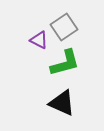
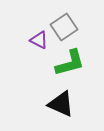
green L-shape: moved 5 px right
black triangle: moved 1 px left, 1 px down
